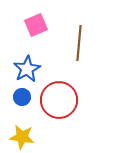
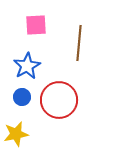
pink square: rotated 20 degrees clockwise
blue star: moved 3 px up
yellow star: moved 6 px left, 3 px up; rotated 20 degrees counterclockwise
